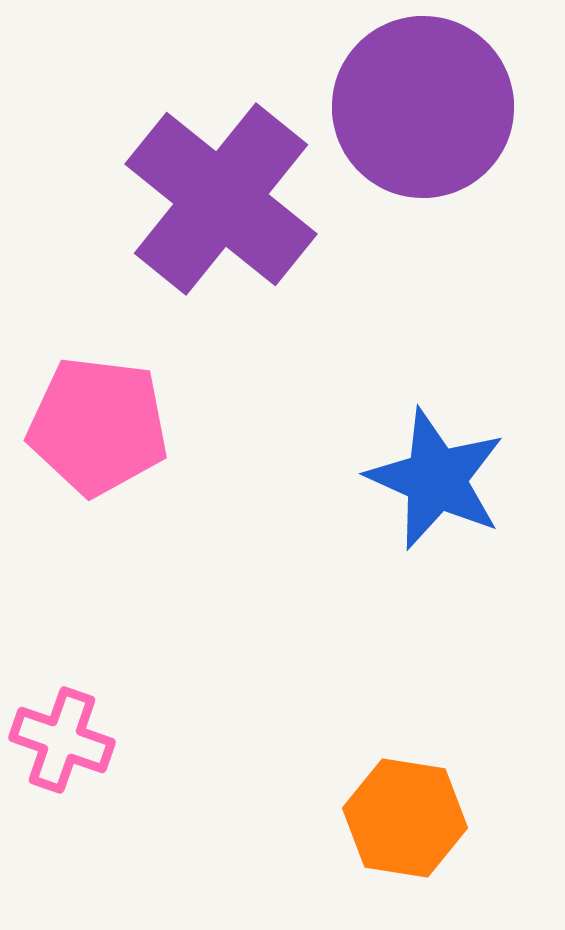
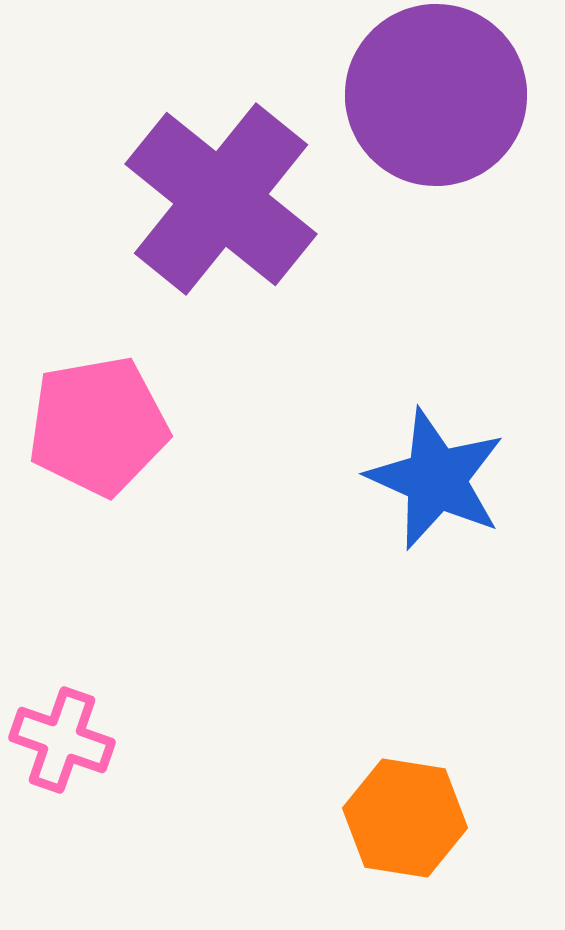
purple circle: moved 13 px right, 12 px up
pink pentagon: rotated 17 degrees counterclockwise
